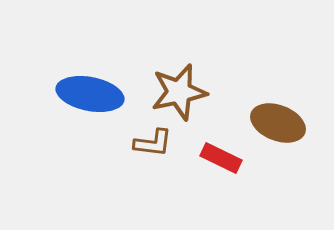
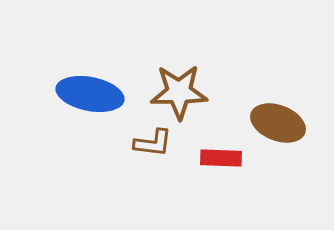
brown star: rotated 12 degrees clockwise
red rectangle: rotated 24 degrees counterclockwise
